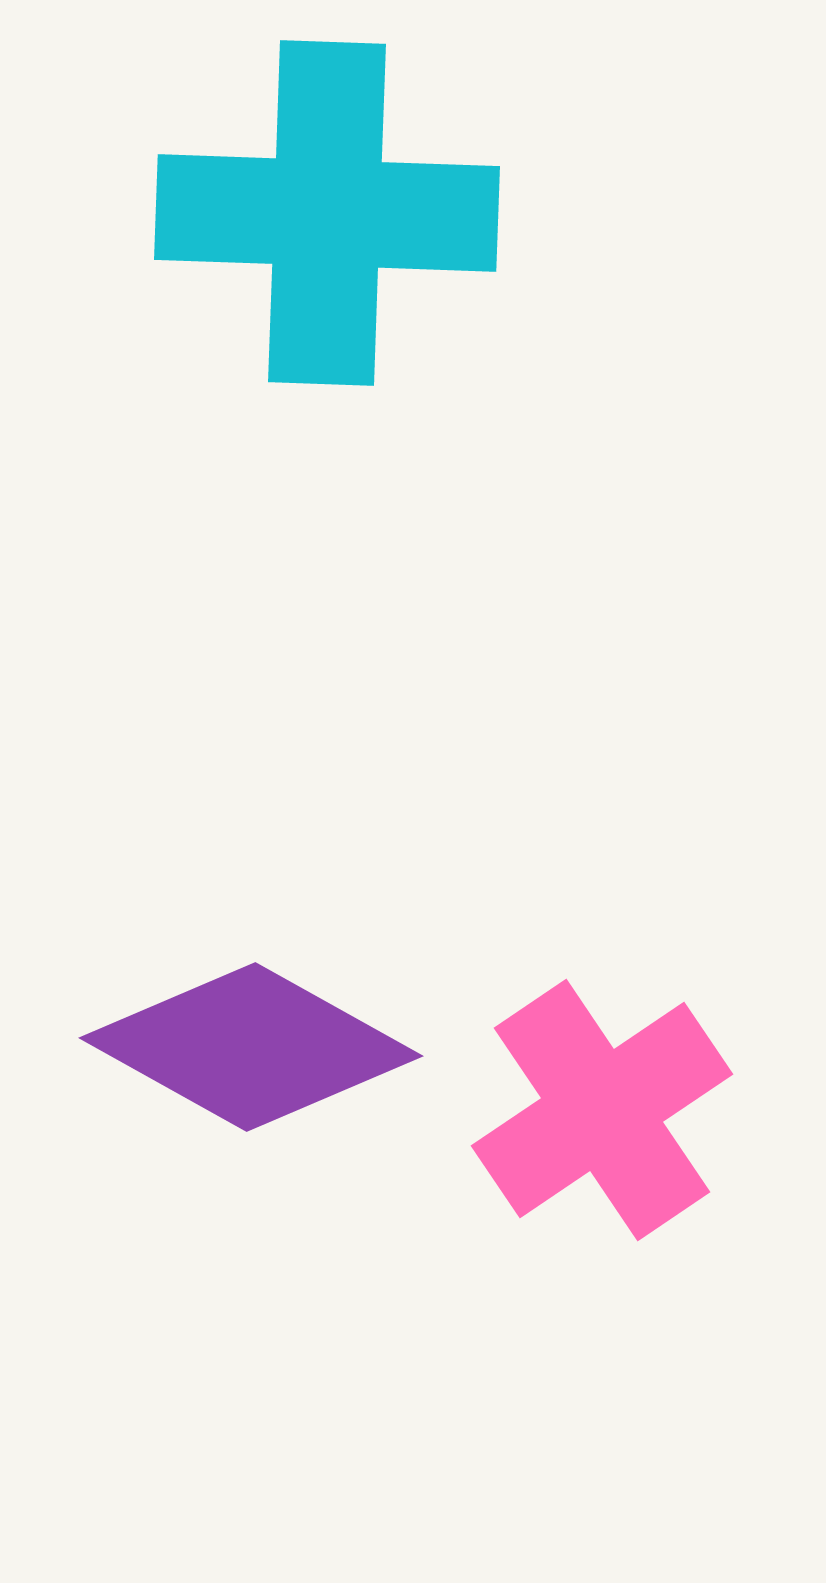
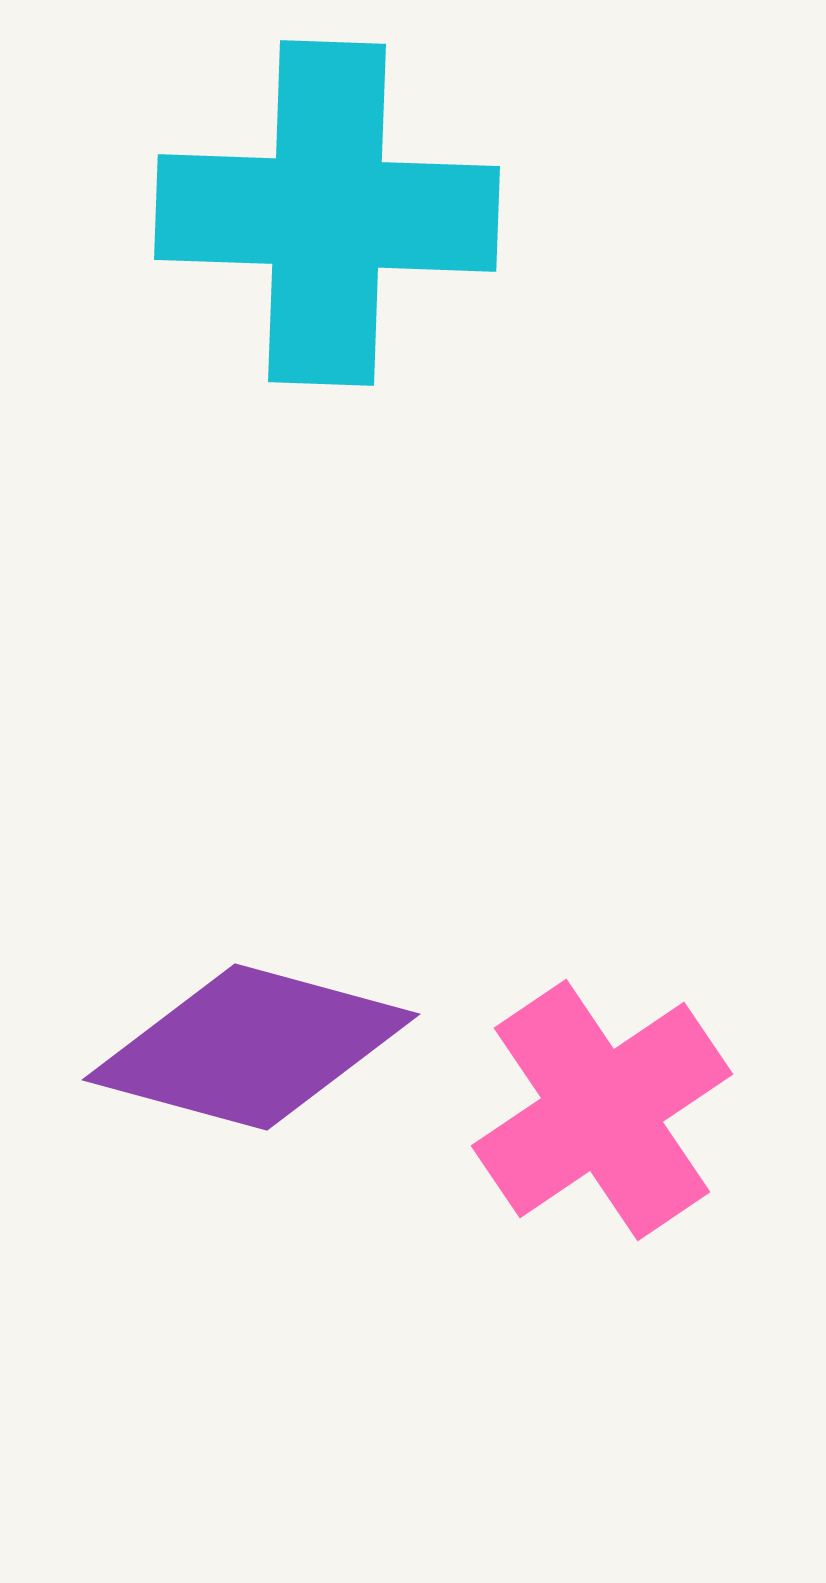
purple diamond: rotated 14 degrees counterclockwise
